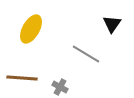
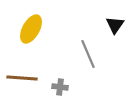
black triangle: moved 3 px right, 1 px down
gray line: moved 2 px right; rotated 36 degrees clockwise
gray cross: rotated 21 degrees counterclockwise
